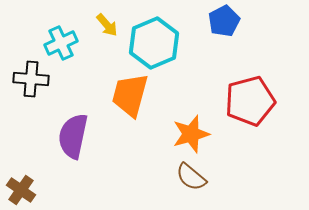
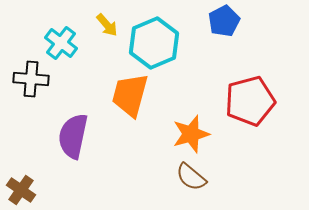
cyan cross: rotated 28 degrees counterclockwise
